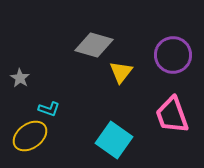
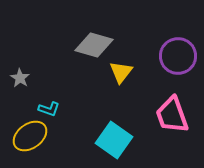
purple circle: moved 5 px right, 1 px down
